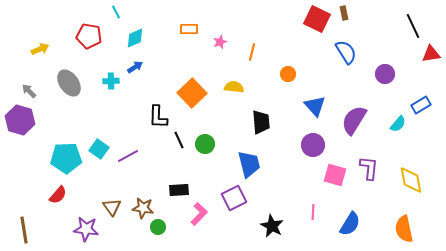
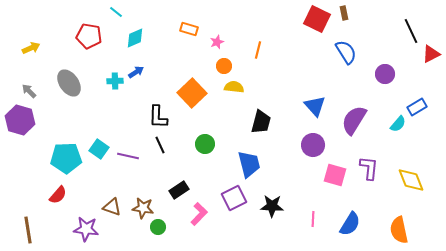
cyan line at (116, 12): rotated 24 degrees counterclockwise
black line at (413, 26): moved 2 px left, 5 px down
orange rectangle at (189, 29): rotated 18 degrees clockwise
pink star at (220, 42): moved 3 px left
yellow arrow at (40, 49): moved 9 px left, 1 px up
orange line at (252, 52): moved 6 px right, 2 px up
red triangle at (431, 54): rotated 18 degrees counterclockwise
blue arrow at (135, 67): moved 1 px right, 5 px down
orange circle at (288, 74): moved 64 px left, 8 px up
cyan cross at (111, 81): moved 4 px right
blue rectangle at (421, 105): moved 4 px left, 2 px down
black trapezoid at (261, 122): rotated 20 degrees clockwise
black line at (179, 140): moved 19 px left, 5 px down
purple line at (128, 156): rotated 40 degrees clockwise
yellow diamond at (411, 180): rotated 12 degrees counterclockwise
black rectangle at (179, 190): rotated 30 degrees counterclockwise
brown triangle at (112, 207): rotated 36 degrees counterclockwise
pink line at (313, 212): moved 7 px down
black star at (272, 226): moved 20 px up; rotated 25 degrees counterclockwise
orange semicircle at (404, 229): moved 5 px left, 1 px down
brown line at (24, 230): moved 4 px right
